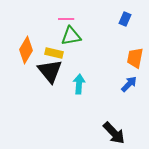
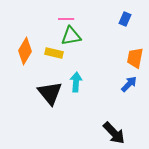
orange diamond: moved 1 px left, 1 px down
black triangle: moved 22 px down
cyan arrow: moved 3 px left, 2 px up
